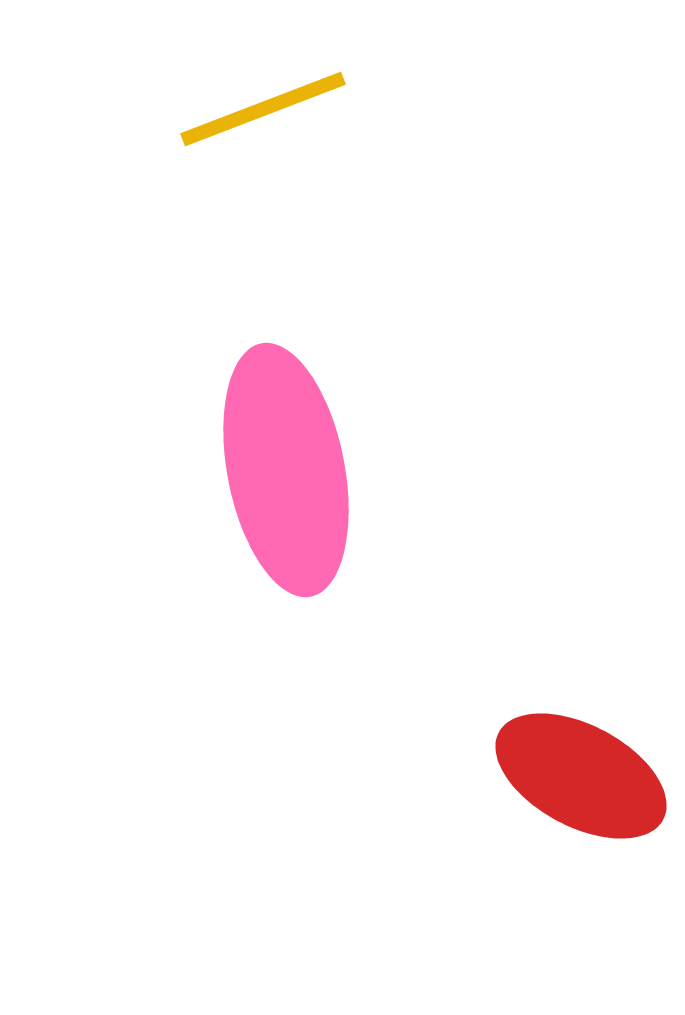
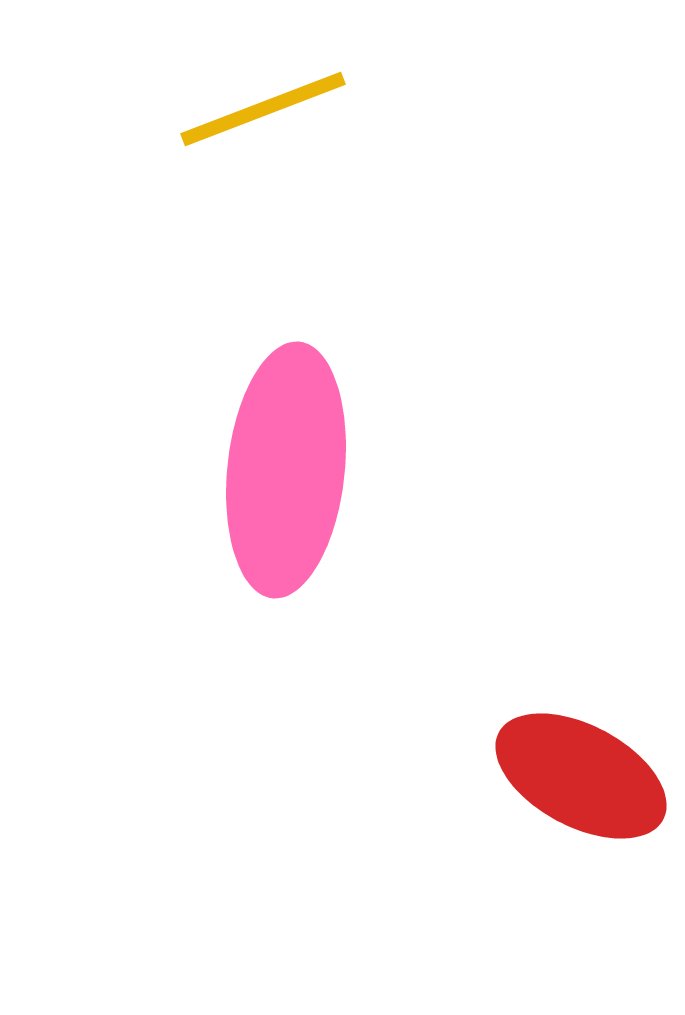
pink ellipse: rotated 17 degrees clockwise
